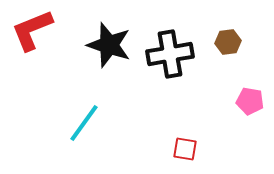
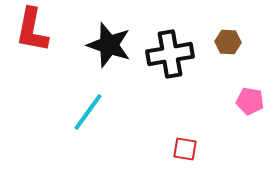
red L-shape: rotated 57 degrees counterclockwise
brown hexagon: rotated 10 degrees clockwise
cyan line: moved 4 px right, 11 px up
